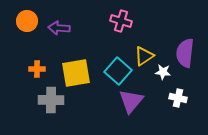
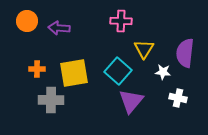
pink cross: rotated 15 degrees counterclockwise
yellow triangle: moved 7 px up; rotated 25 degrees counterclockwise
yellow square: moved 2 px left
